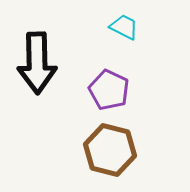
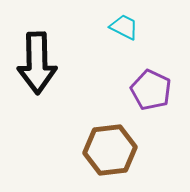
purple pentagon: moved 42 px right
brown hexagon: rotated 21 degrees counterclockwise
